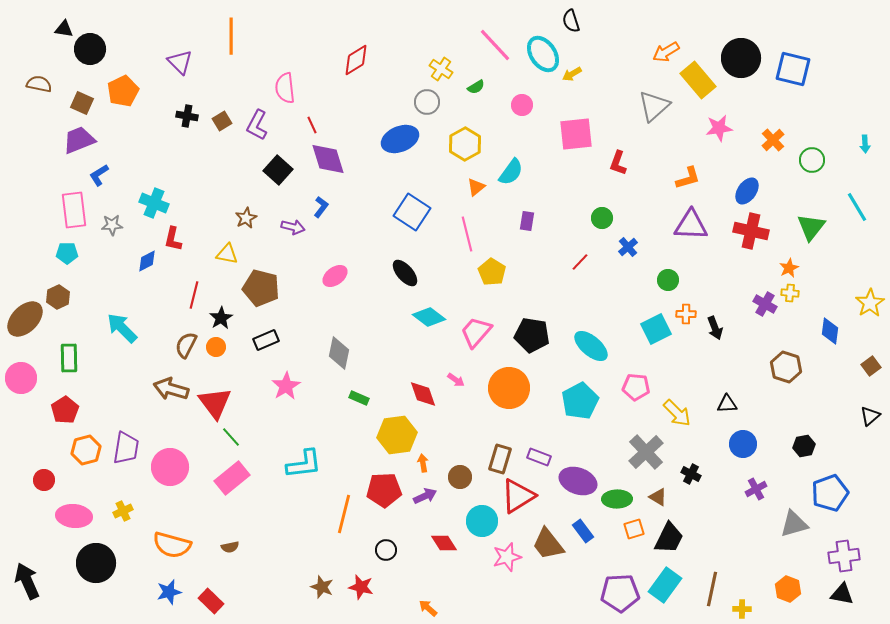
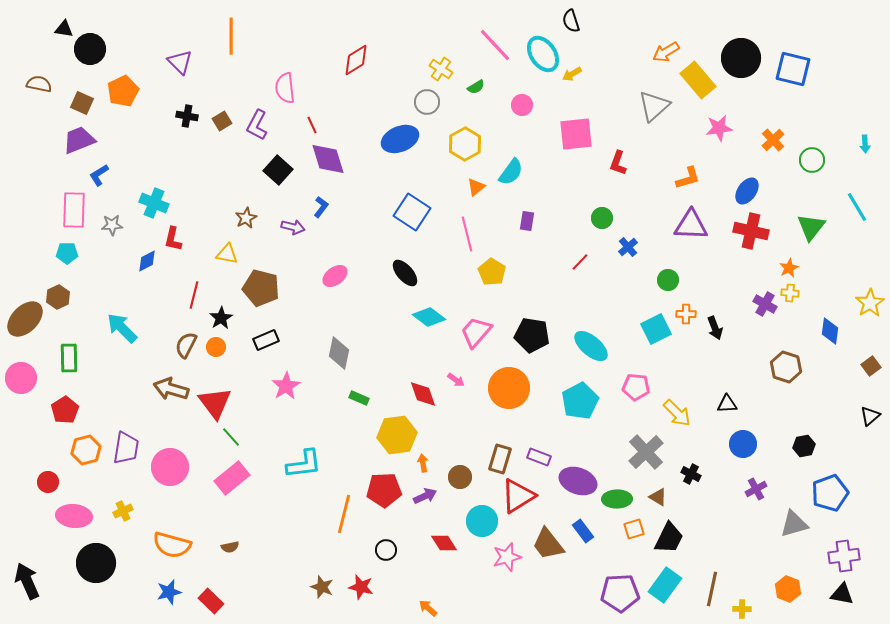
pink rectangle at (74, 210): rotated 9 degrees clockwise
red circle at (44, 480): moved 4 px right, 2 px down
